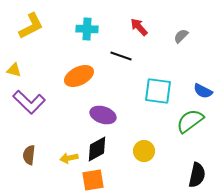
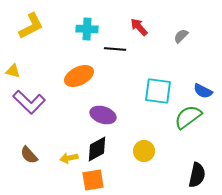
black line: moved 6 px left, 7 px up; rotated 15 degrees counterclockwise
yellow triangle: moved 1 px left, 1 px down
green semicircle: moved 2 px left, 4 px up
brown semicircle: rotated 48 degrees counterclockwise
